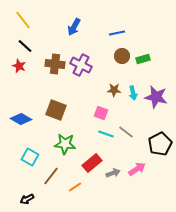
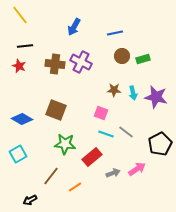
yellow line: moved 3 px left, 5 px up
blue line: moved 2 px left
black line: rotated 49 degrees counterclockwise
purple cross: moved 3 px up
blue diamond: moved 1 px right
cyan square: moved 12 px left, 3 px up; rotated 30 degrees clockwise
red rectangle: moved 6 px up
black arrow: moved 3 px right, 1 px down
